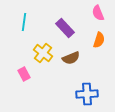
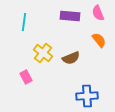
purple rectangle: moved 5 px right, 12 px up; rotated 42 degrees counterclockwise
orange semicircle: rotated 56 degrees counterclockwise
pink rectangle: moved 2 px right, 3 px down
blue cross: moved 2 px down
